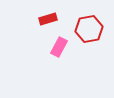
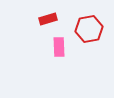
pink rectangle: rotated 30 degrees counterclockwise
